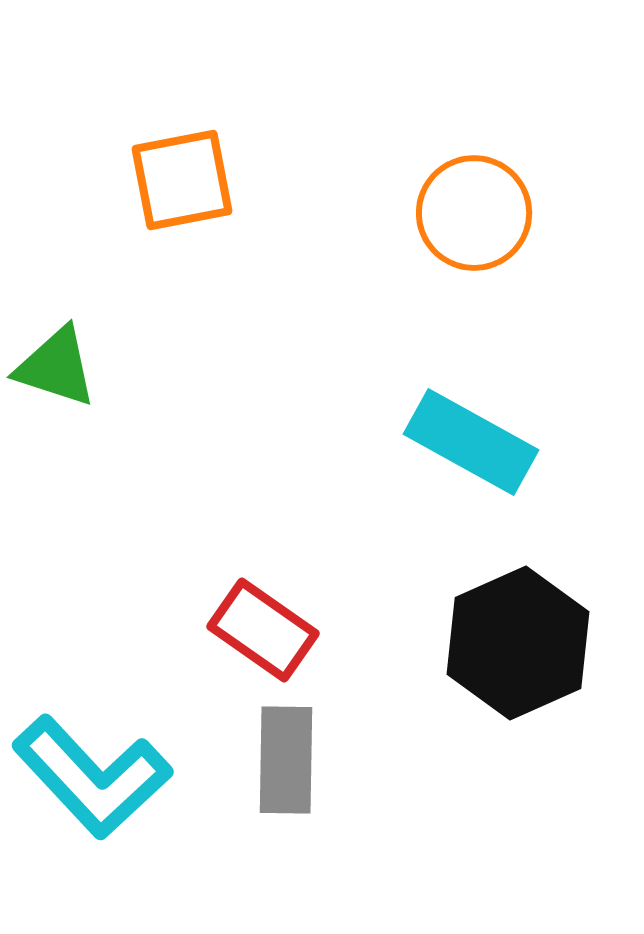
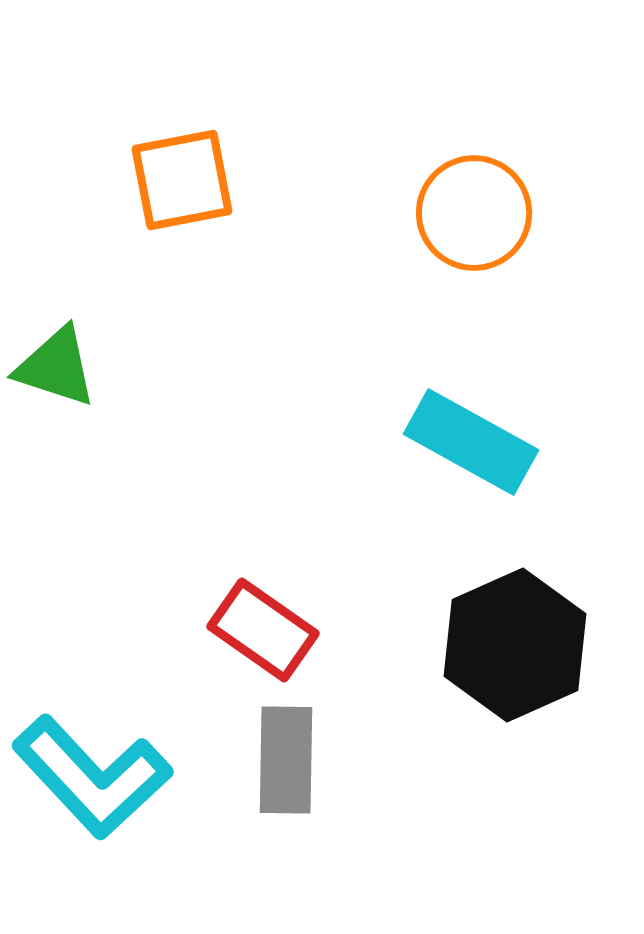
black hexagon: moved 3 px left, 2 px down
